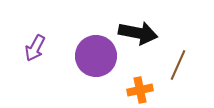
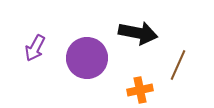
purple circle: moved 9 px left, 2 px down
